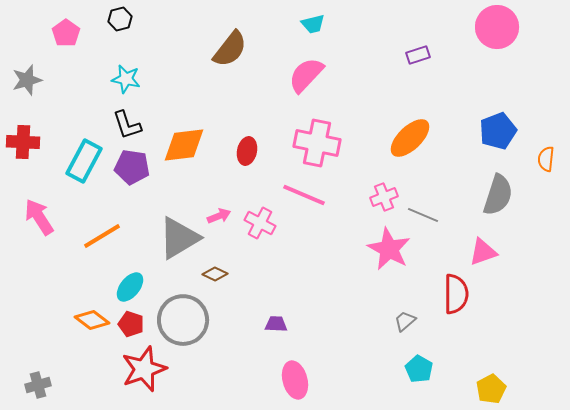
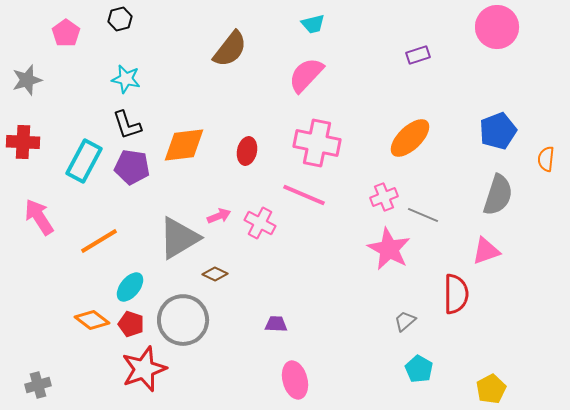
orange line at (102, 236): moved 3 px left, 5 px down
pink triangle at (483, 252): moved 3 px right, 1 px up
